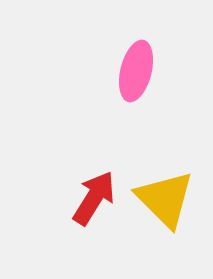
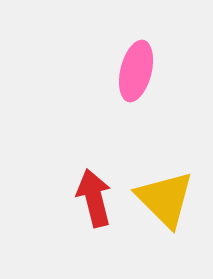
red arrow: rotated 46 degrees counterclockwise
